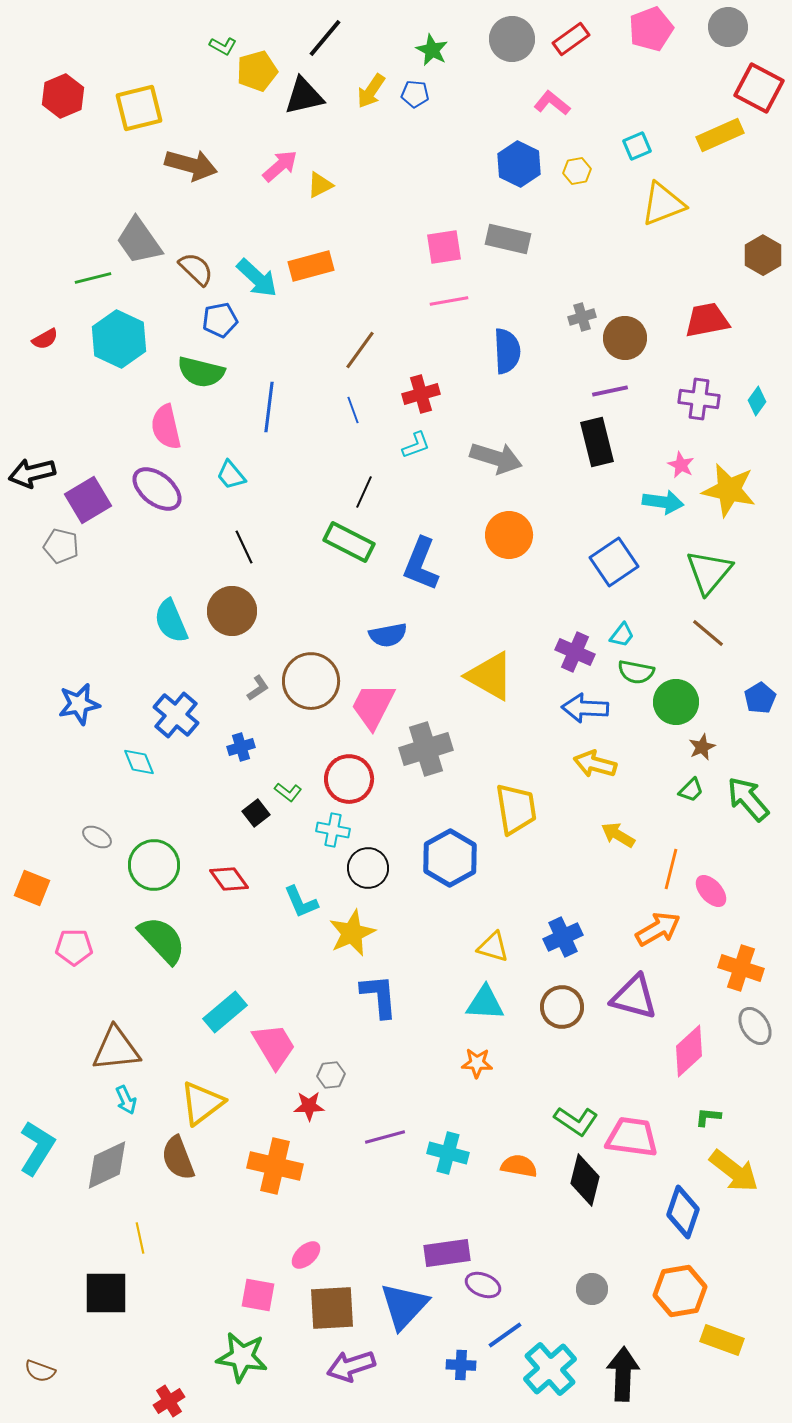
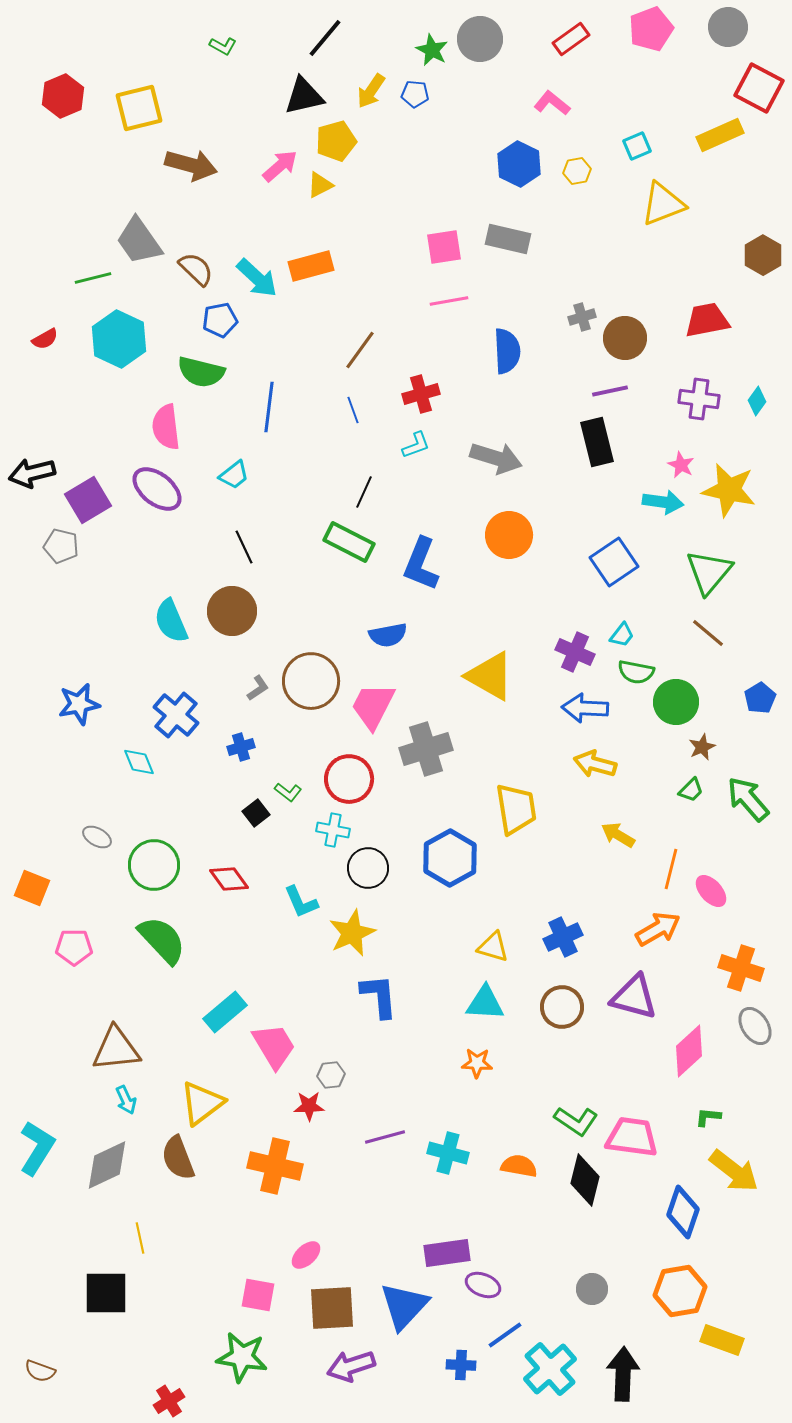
gray circle at (512, 39): moved 32 px left
yellow pentagon at (257, 71): moved 79 px right, 70 px down
pink semicircle at (166, 427): rotated 6 degrees clockwise
cyan trapezoid at (231, 475): moved 3 px right; rotated 88 degrees counterclockwise
